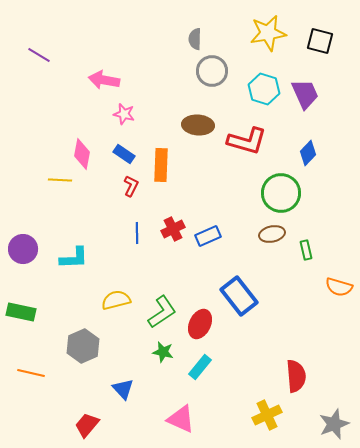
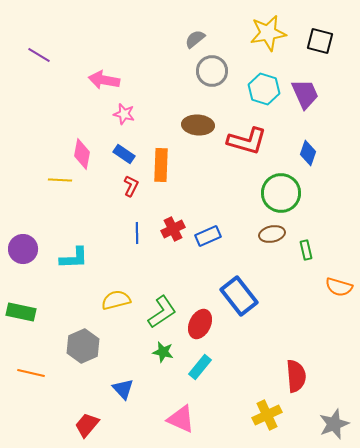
gray semicircle at (195, 39): rotated 50 degrees clockwise
blue diamond at (308, 153): rotated 25 degrees counterclockwise
